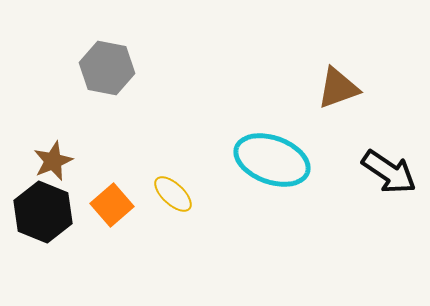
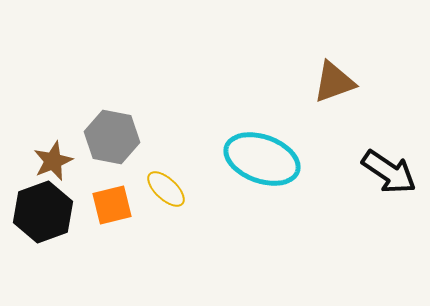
gray hexagon: moved 5 px right, 69 px down
brown triangle: moved 4 px left, 6 px up
cyan ellipse: moved 10 px left, 1 px up
yellow ellipse: moved 7 px left, 5 px up
orange square: rotated 27 degrees clockwise
black hexagon: rotated 18 degrees clockwise
